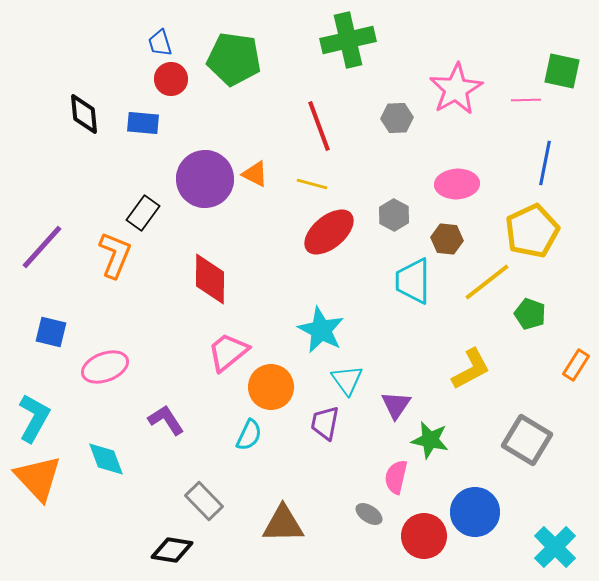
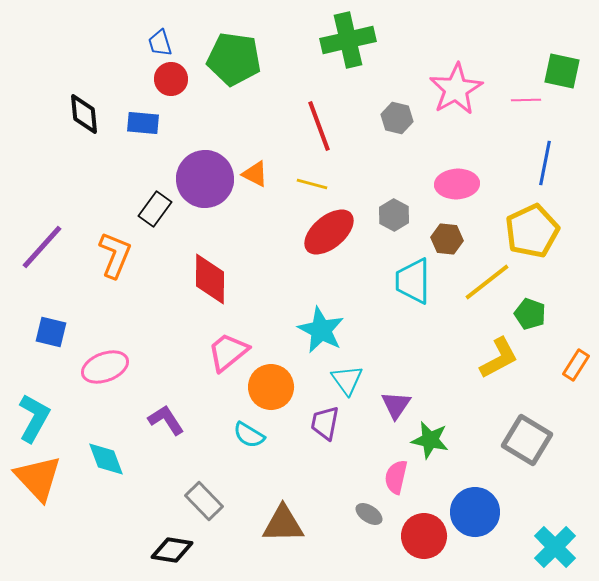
gray hexagon at (397, 118): rotated 16 degrees clockwise
black rectangle at (143, 213): moved 12 px right, 4 px up
yellow L-shape at (471, 369): moved 28 px right, 11 px up
cyan semicircle at (249, 435): rotated 96 degrees clockwise
